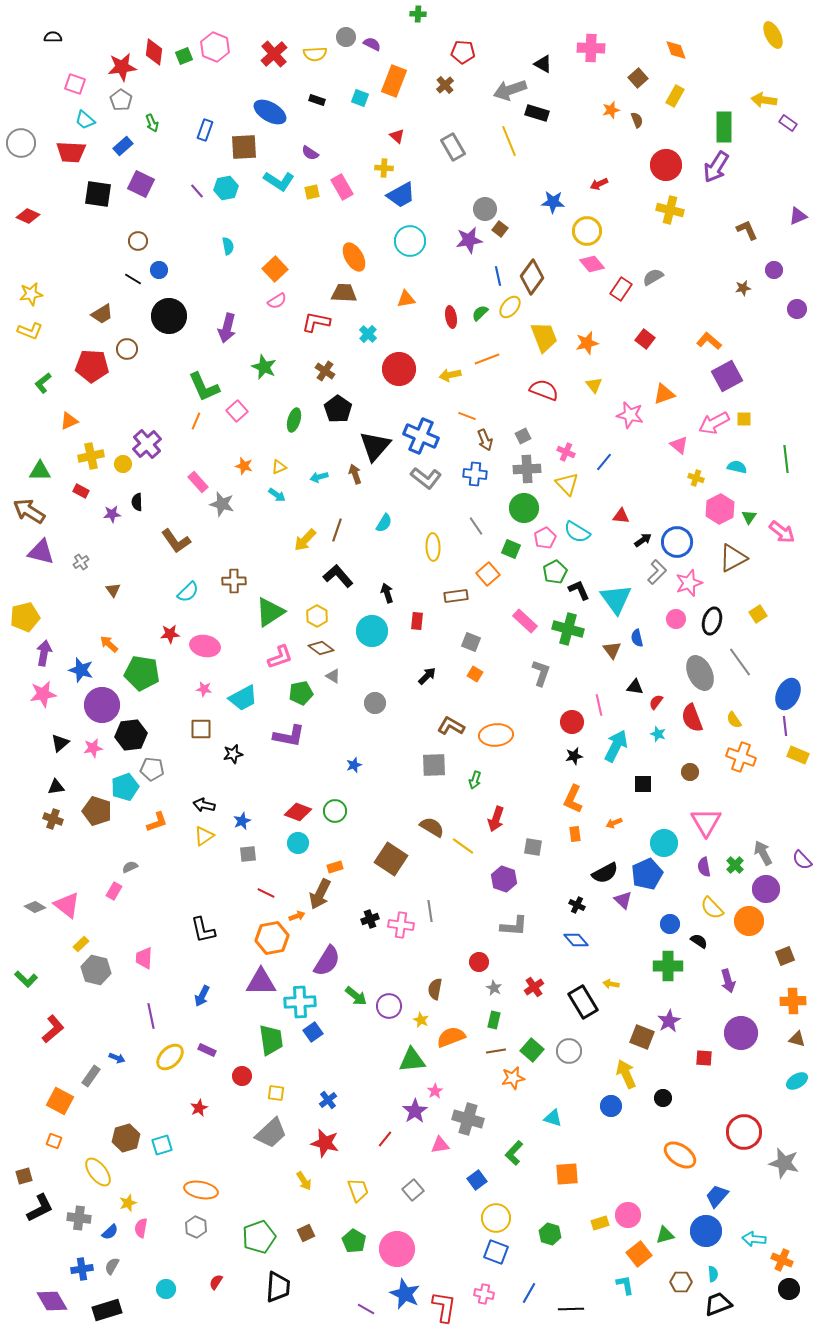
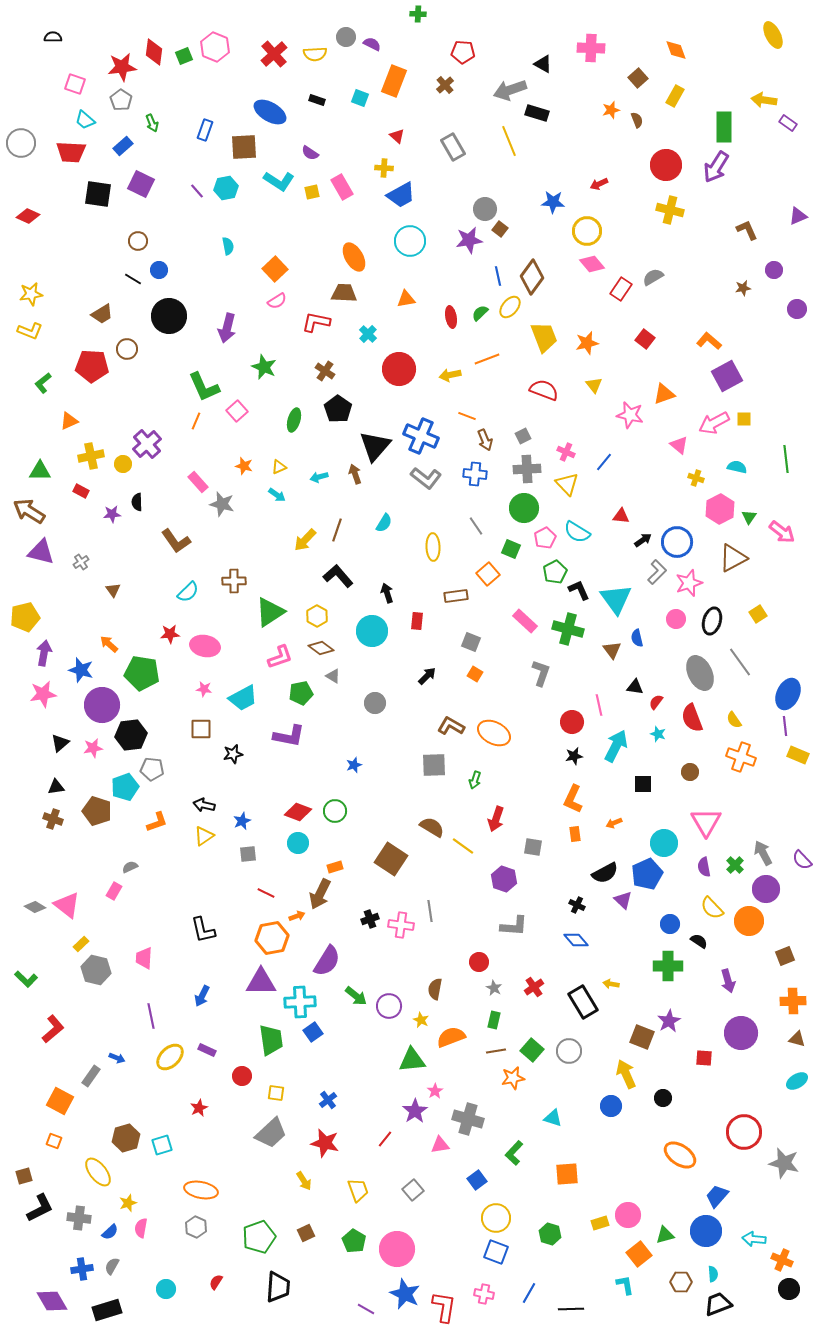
orange ellipse at (496, 735): moved 2 px left, 2 px up; rotated 32 degrees clockwise
